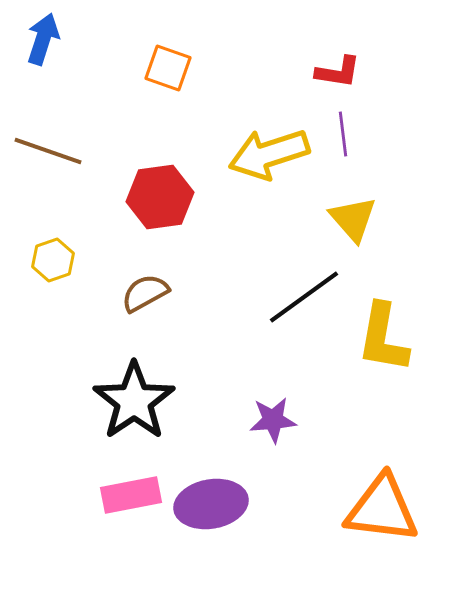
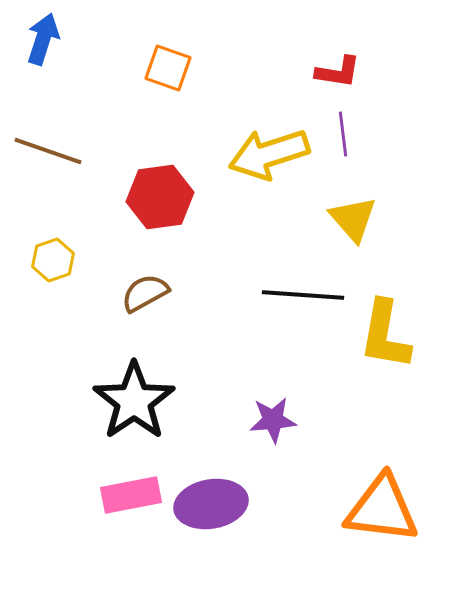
black line: moved 1 px left, 2 px up; rotated 40 degrees clockwise
yellow L-shape: moved 2 px right, 3 px up
